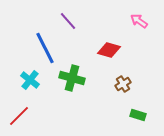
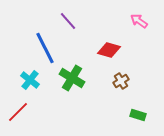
green cross: rotated 15 degrees clockwise
brown cross: moved 2 px left, 3 px up
red line: moved 1 px left, 4 px up
